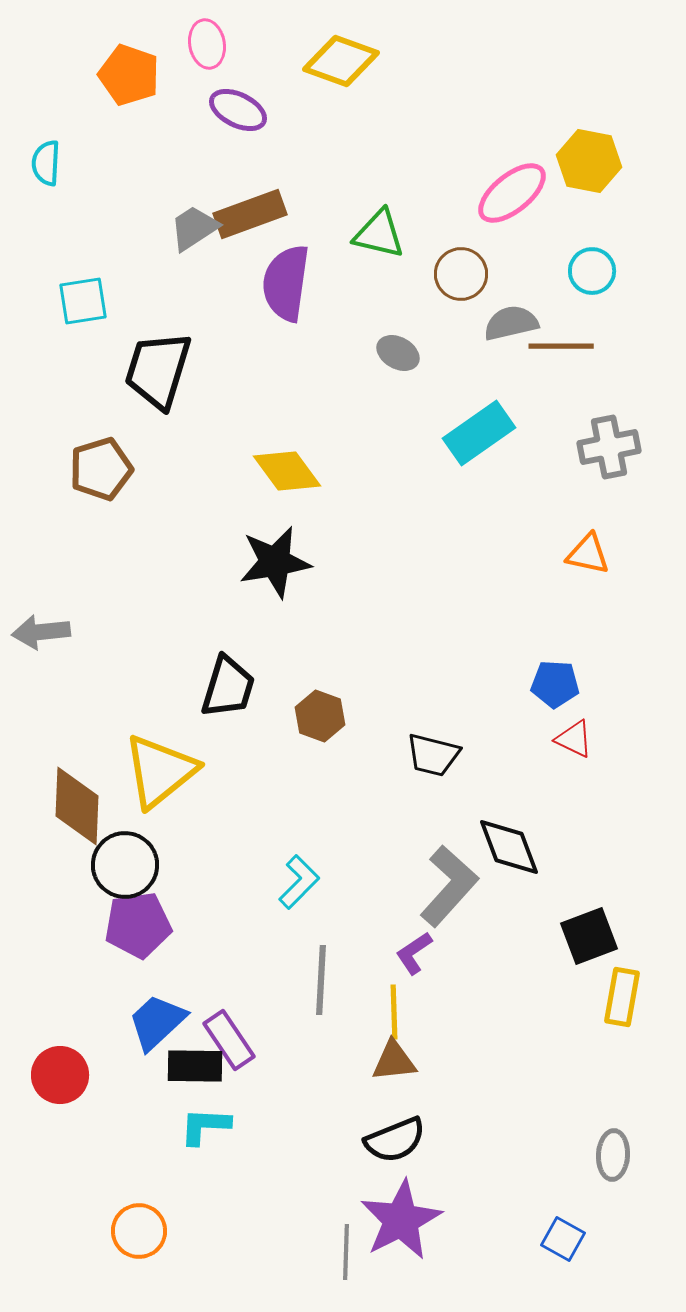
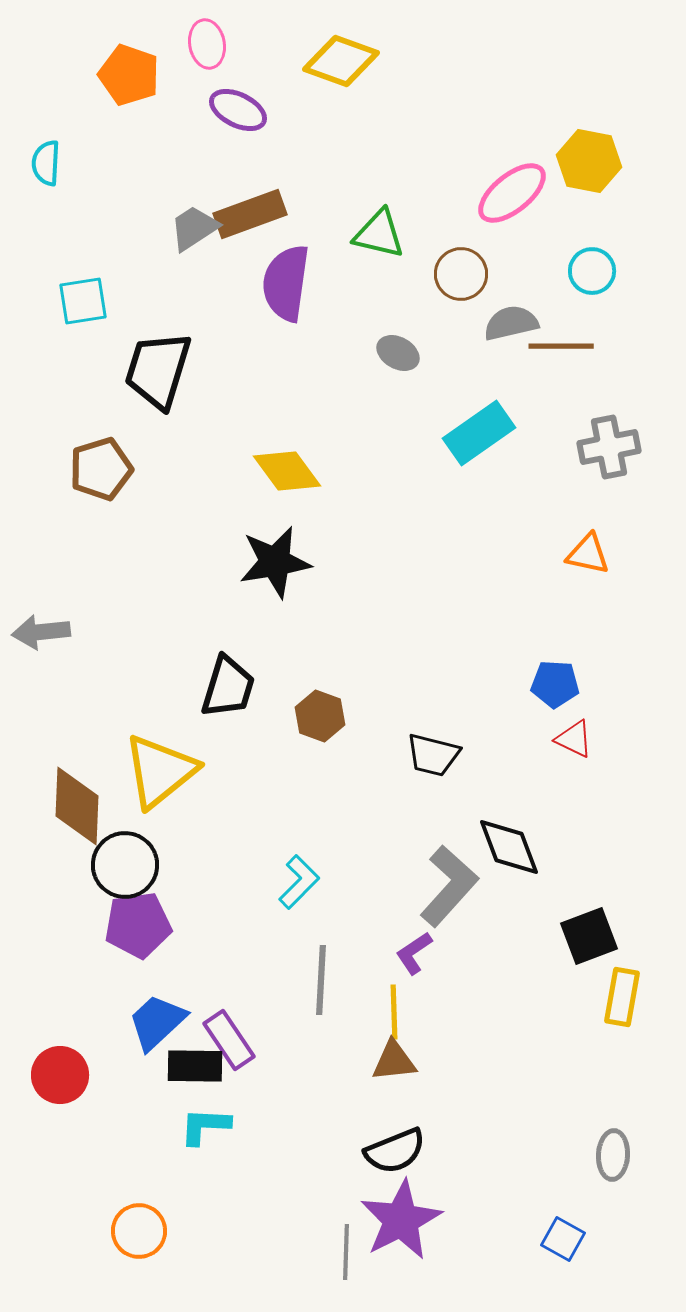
black semicircle at (395, 1140): moved 11 px down
